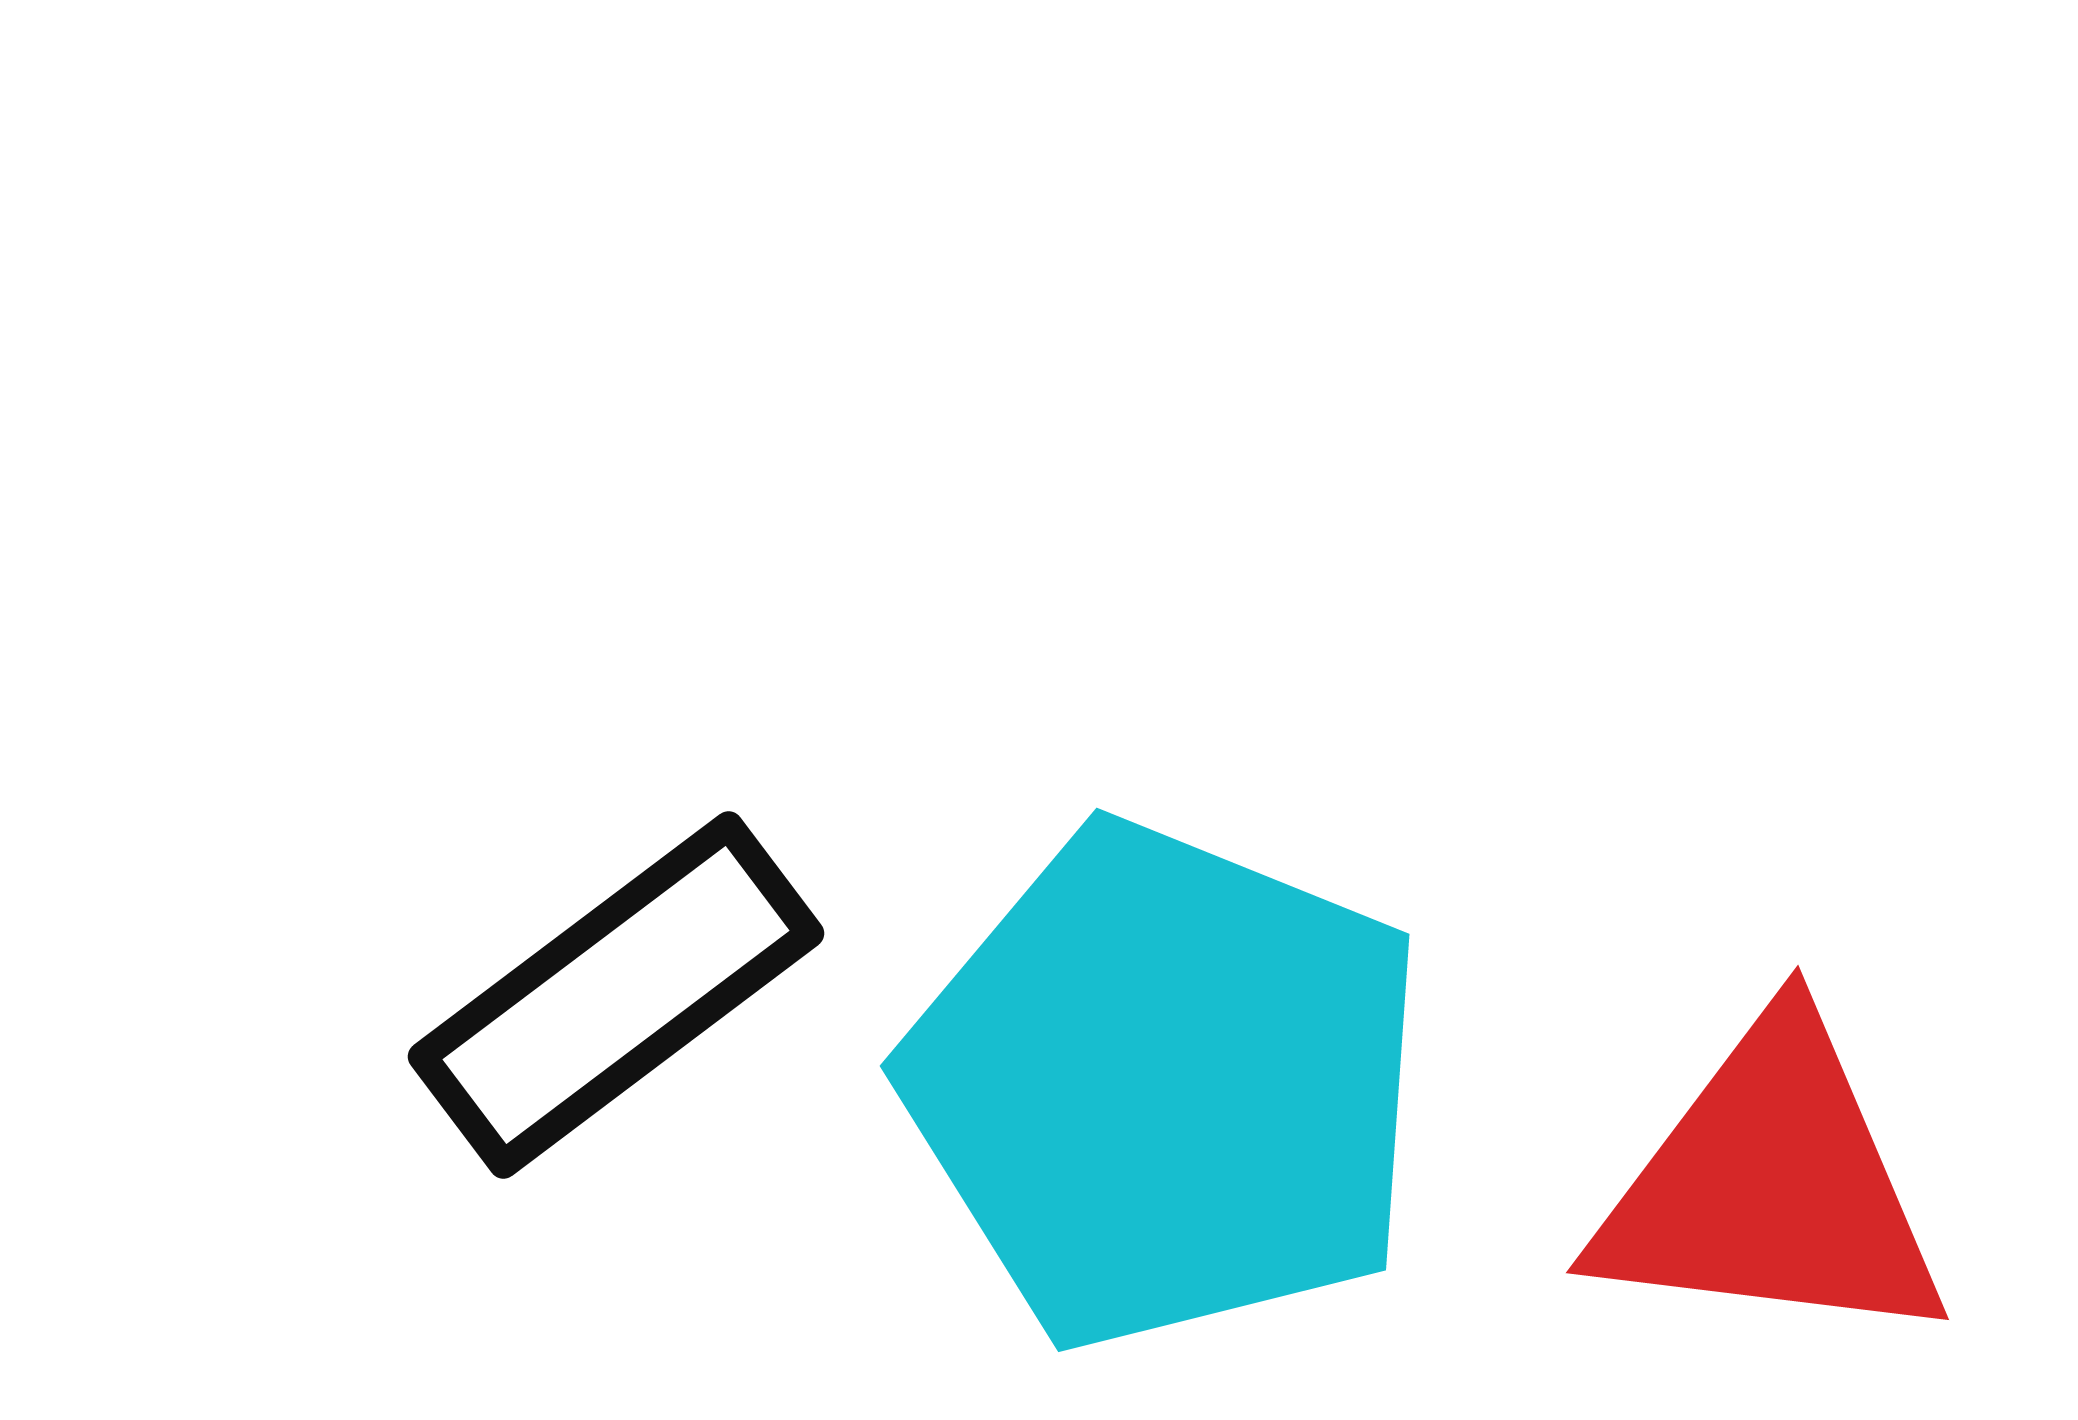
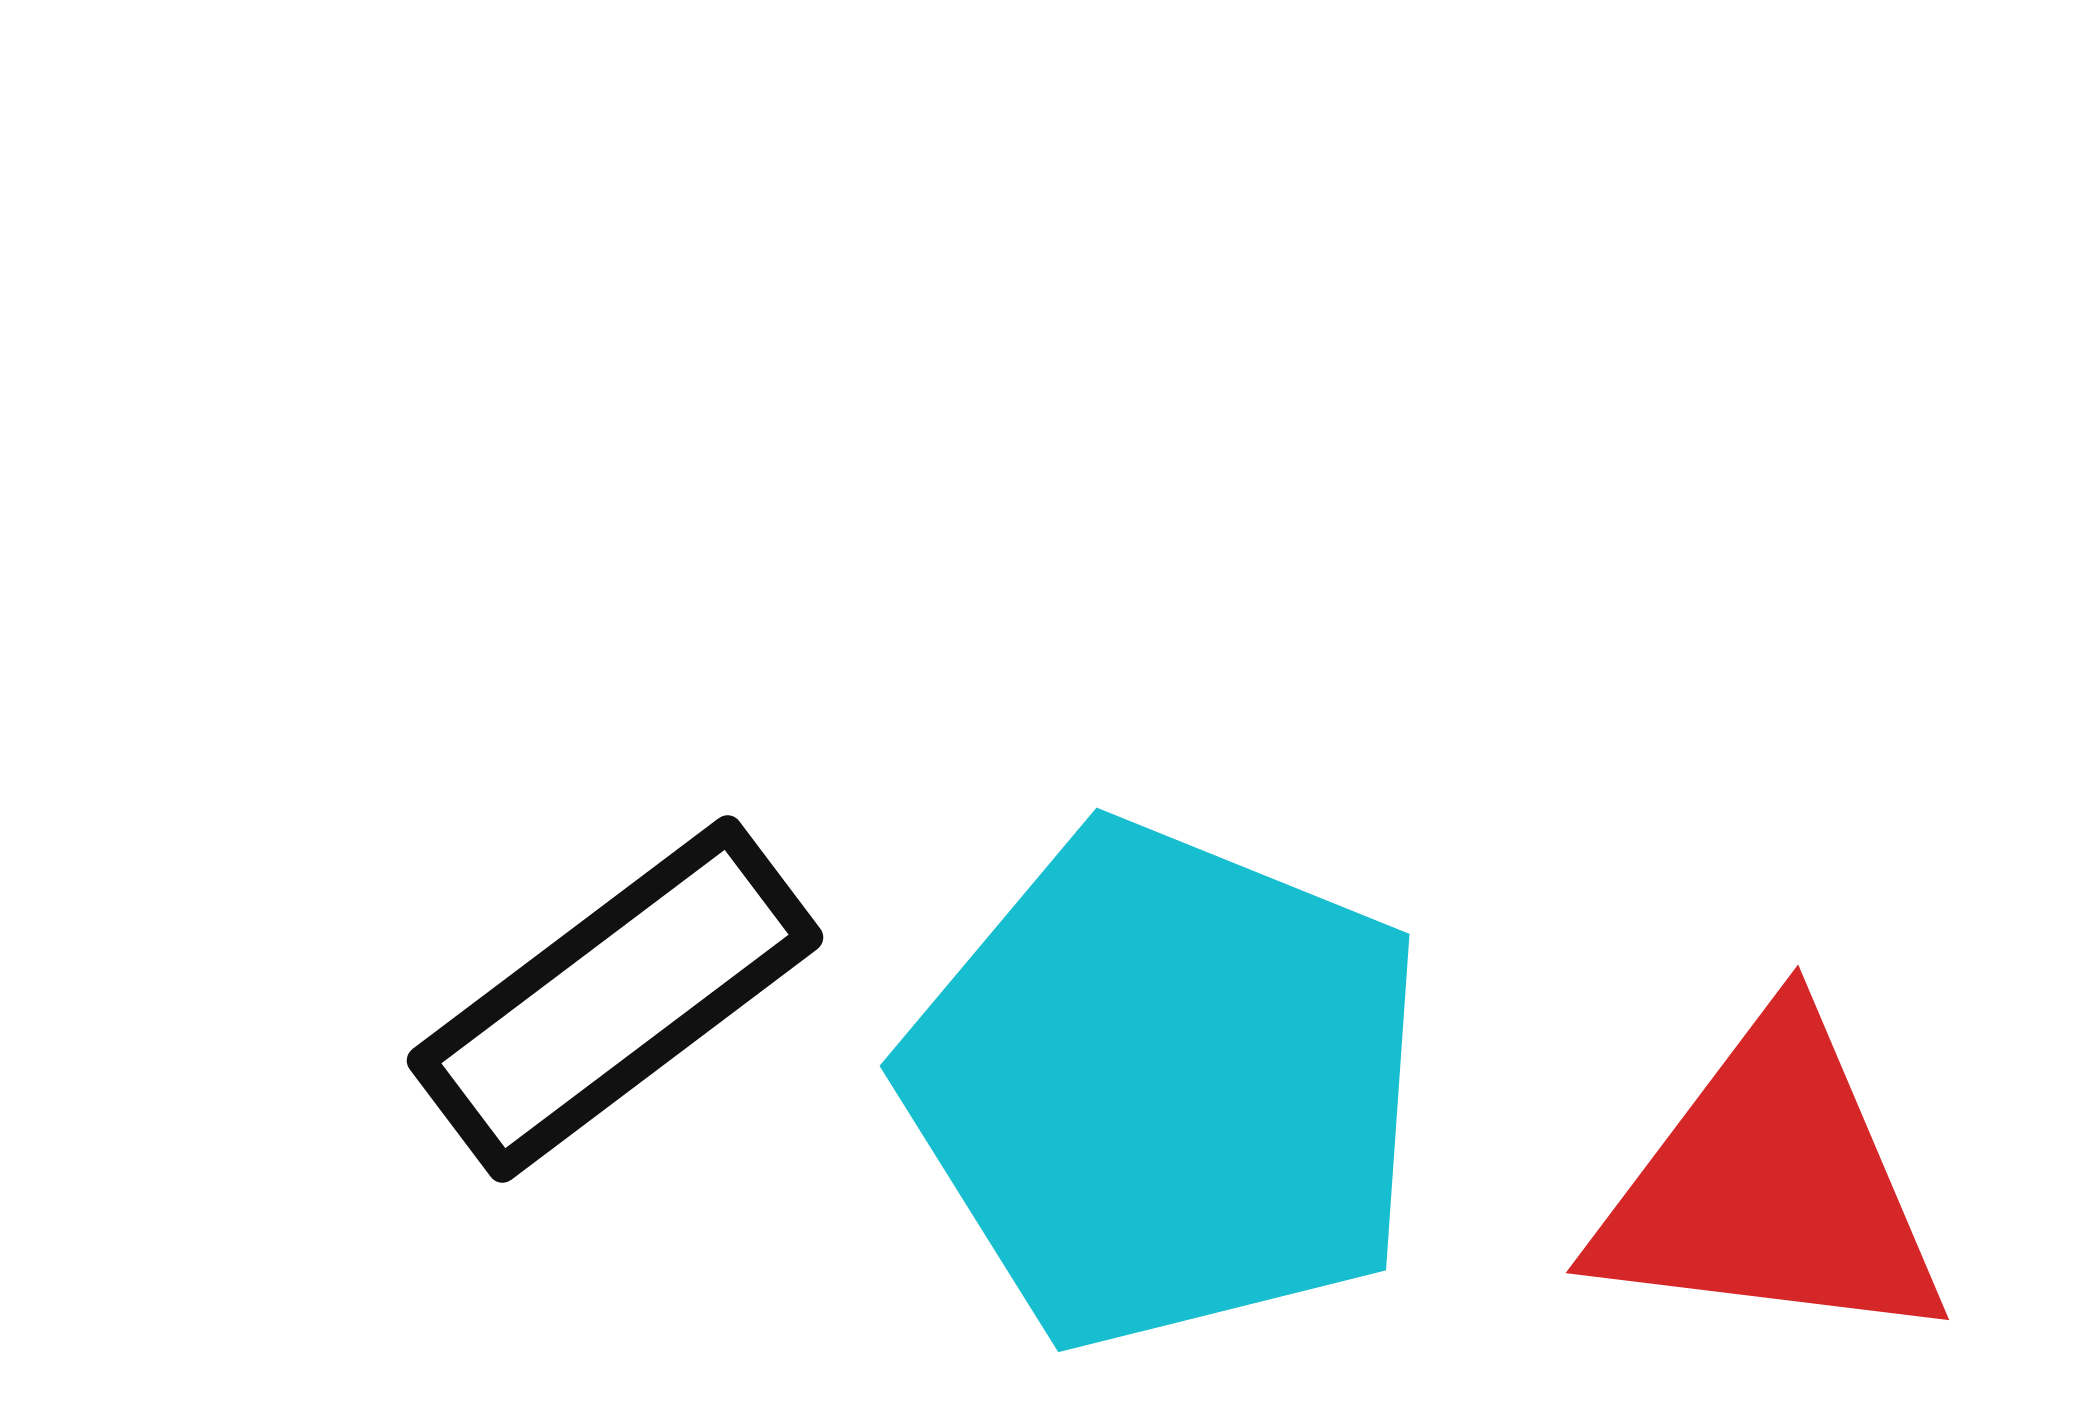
black rectangle: moved 1 px left, 4 px down
